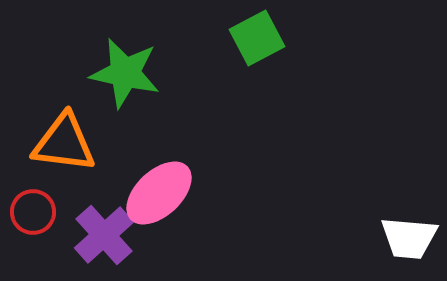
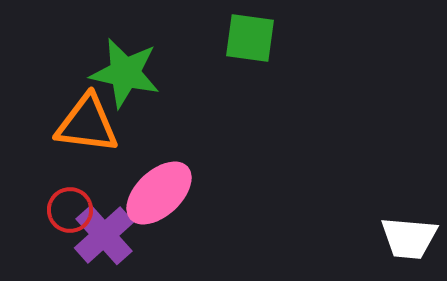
green square: moved 7 px left; rotated 36 degrees clockwise
orange triangle: moved 23 px right, 19 px up
red circle: moved 37 px right, 2 px up
